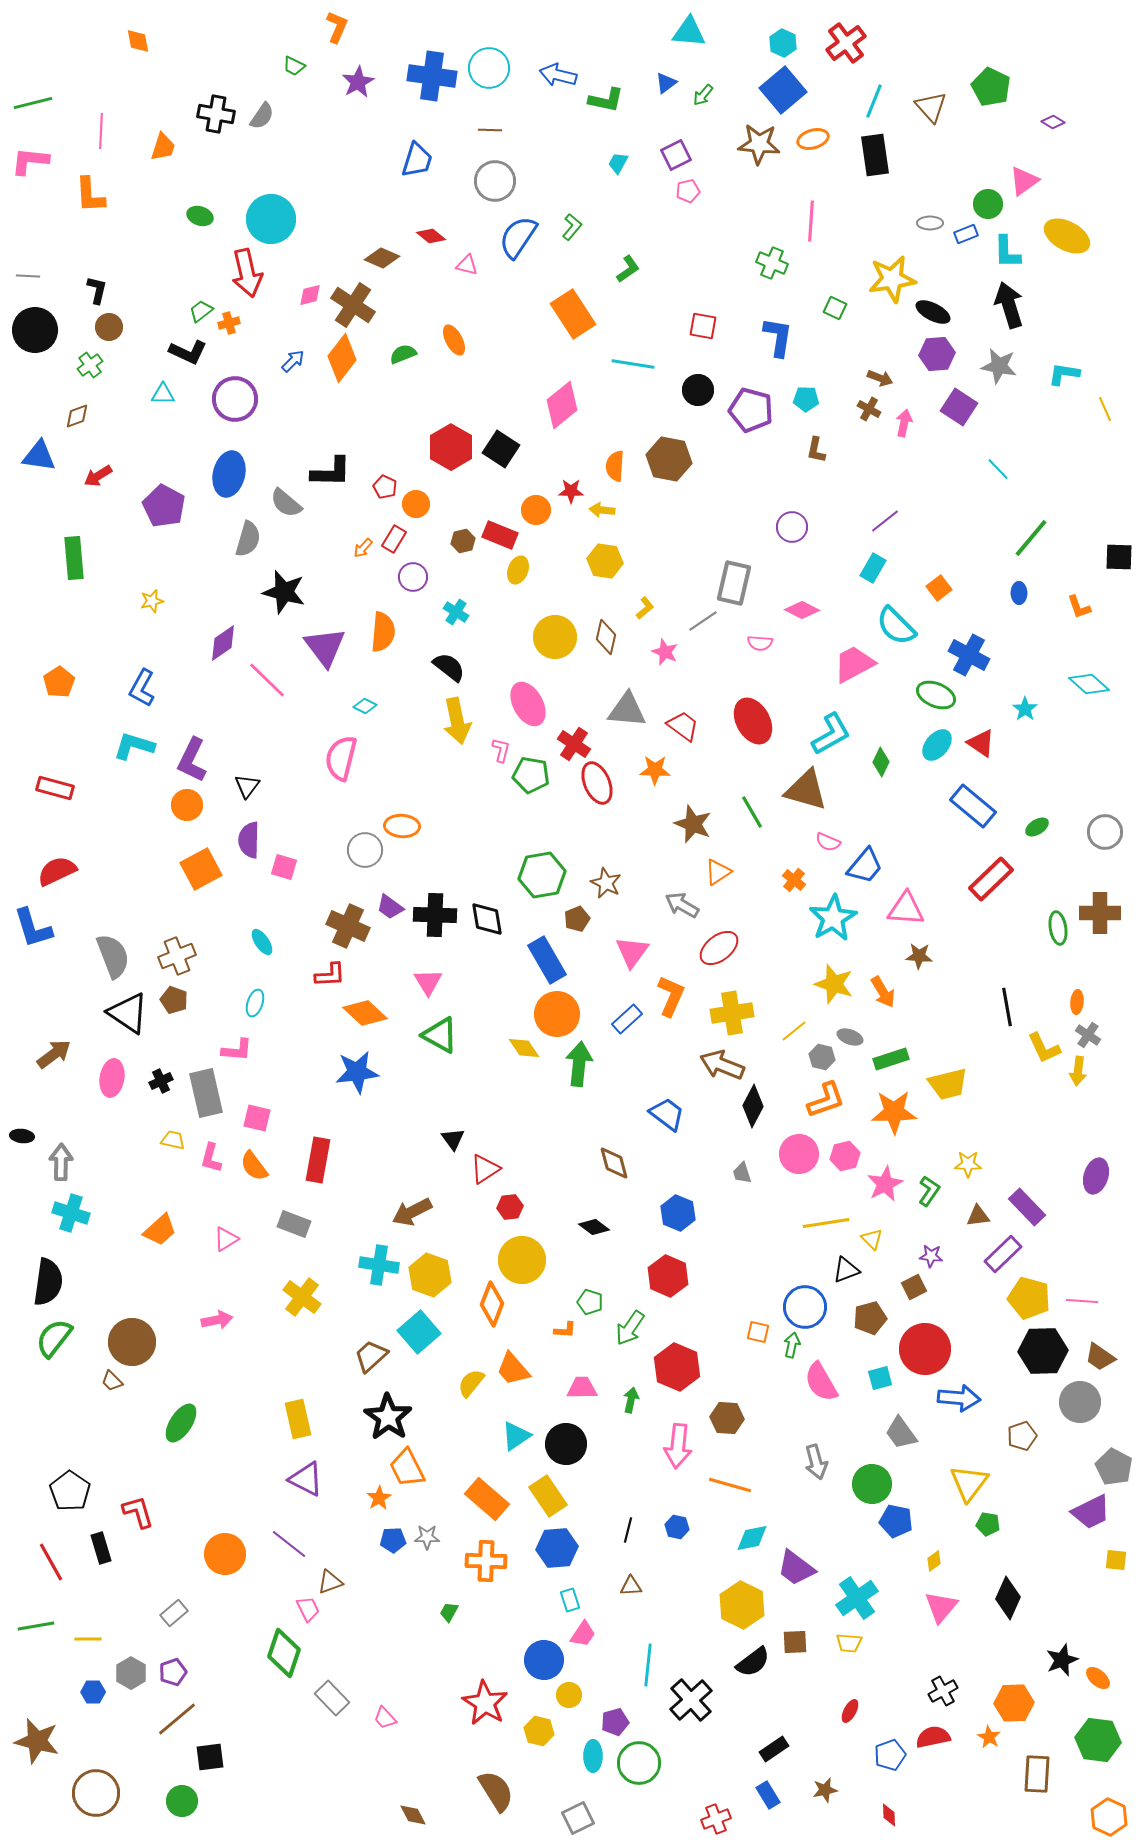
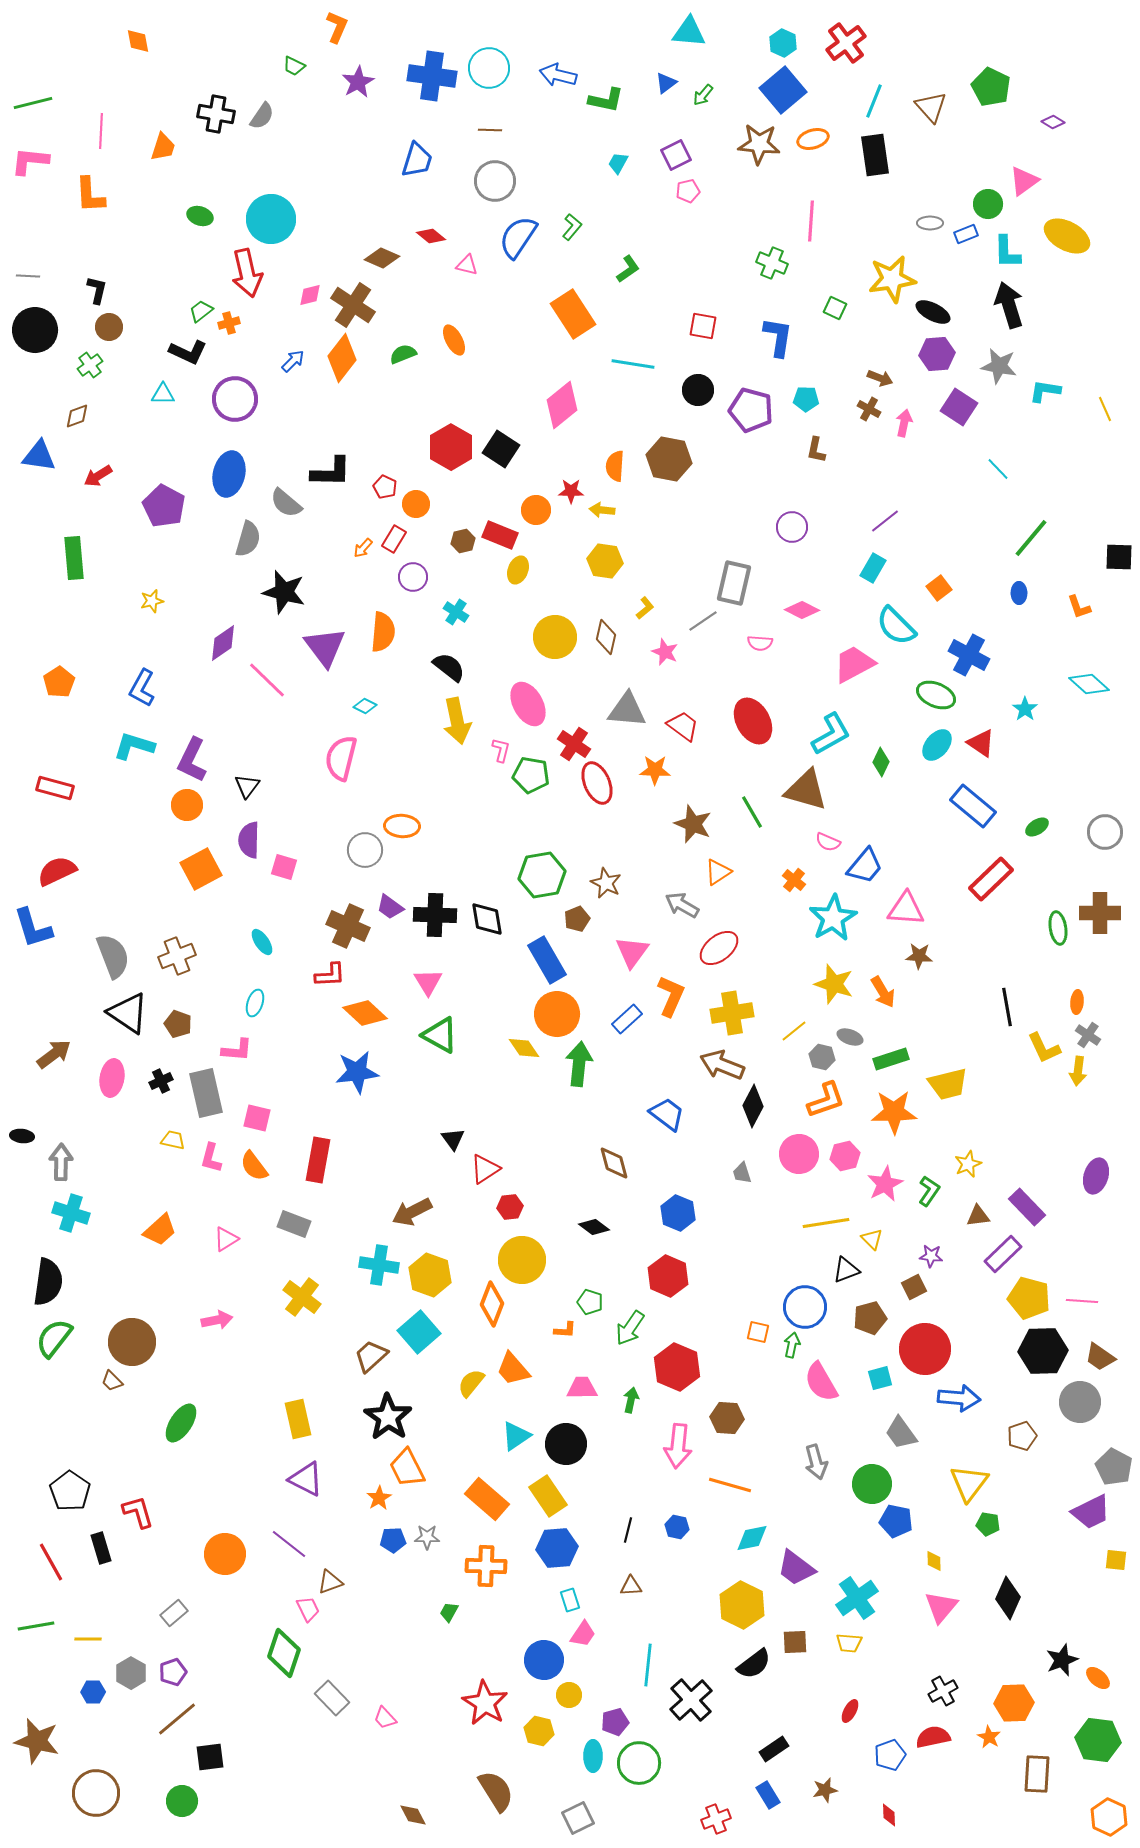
cyan L-shape at (1064, 374): moved 19 px left, 17 px down
brown pentagon at (174, 1000): moved 4 px right, 24 px down
yellow star at (968, 1164): rotated 24 degrees counterclockwise
orange cross at (486, 1561): moved 5 px down
yellow diamond at (934, 1561): rotated 55 degrees counterclockwise
black semicircle at (753, 1662): moved 1 px right, 2 px down
